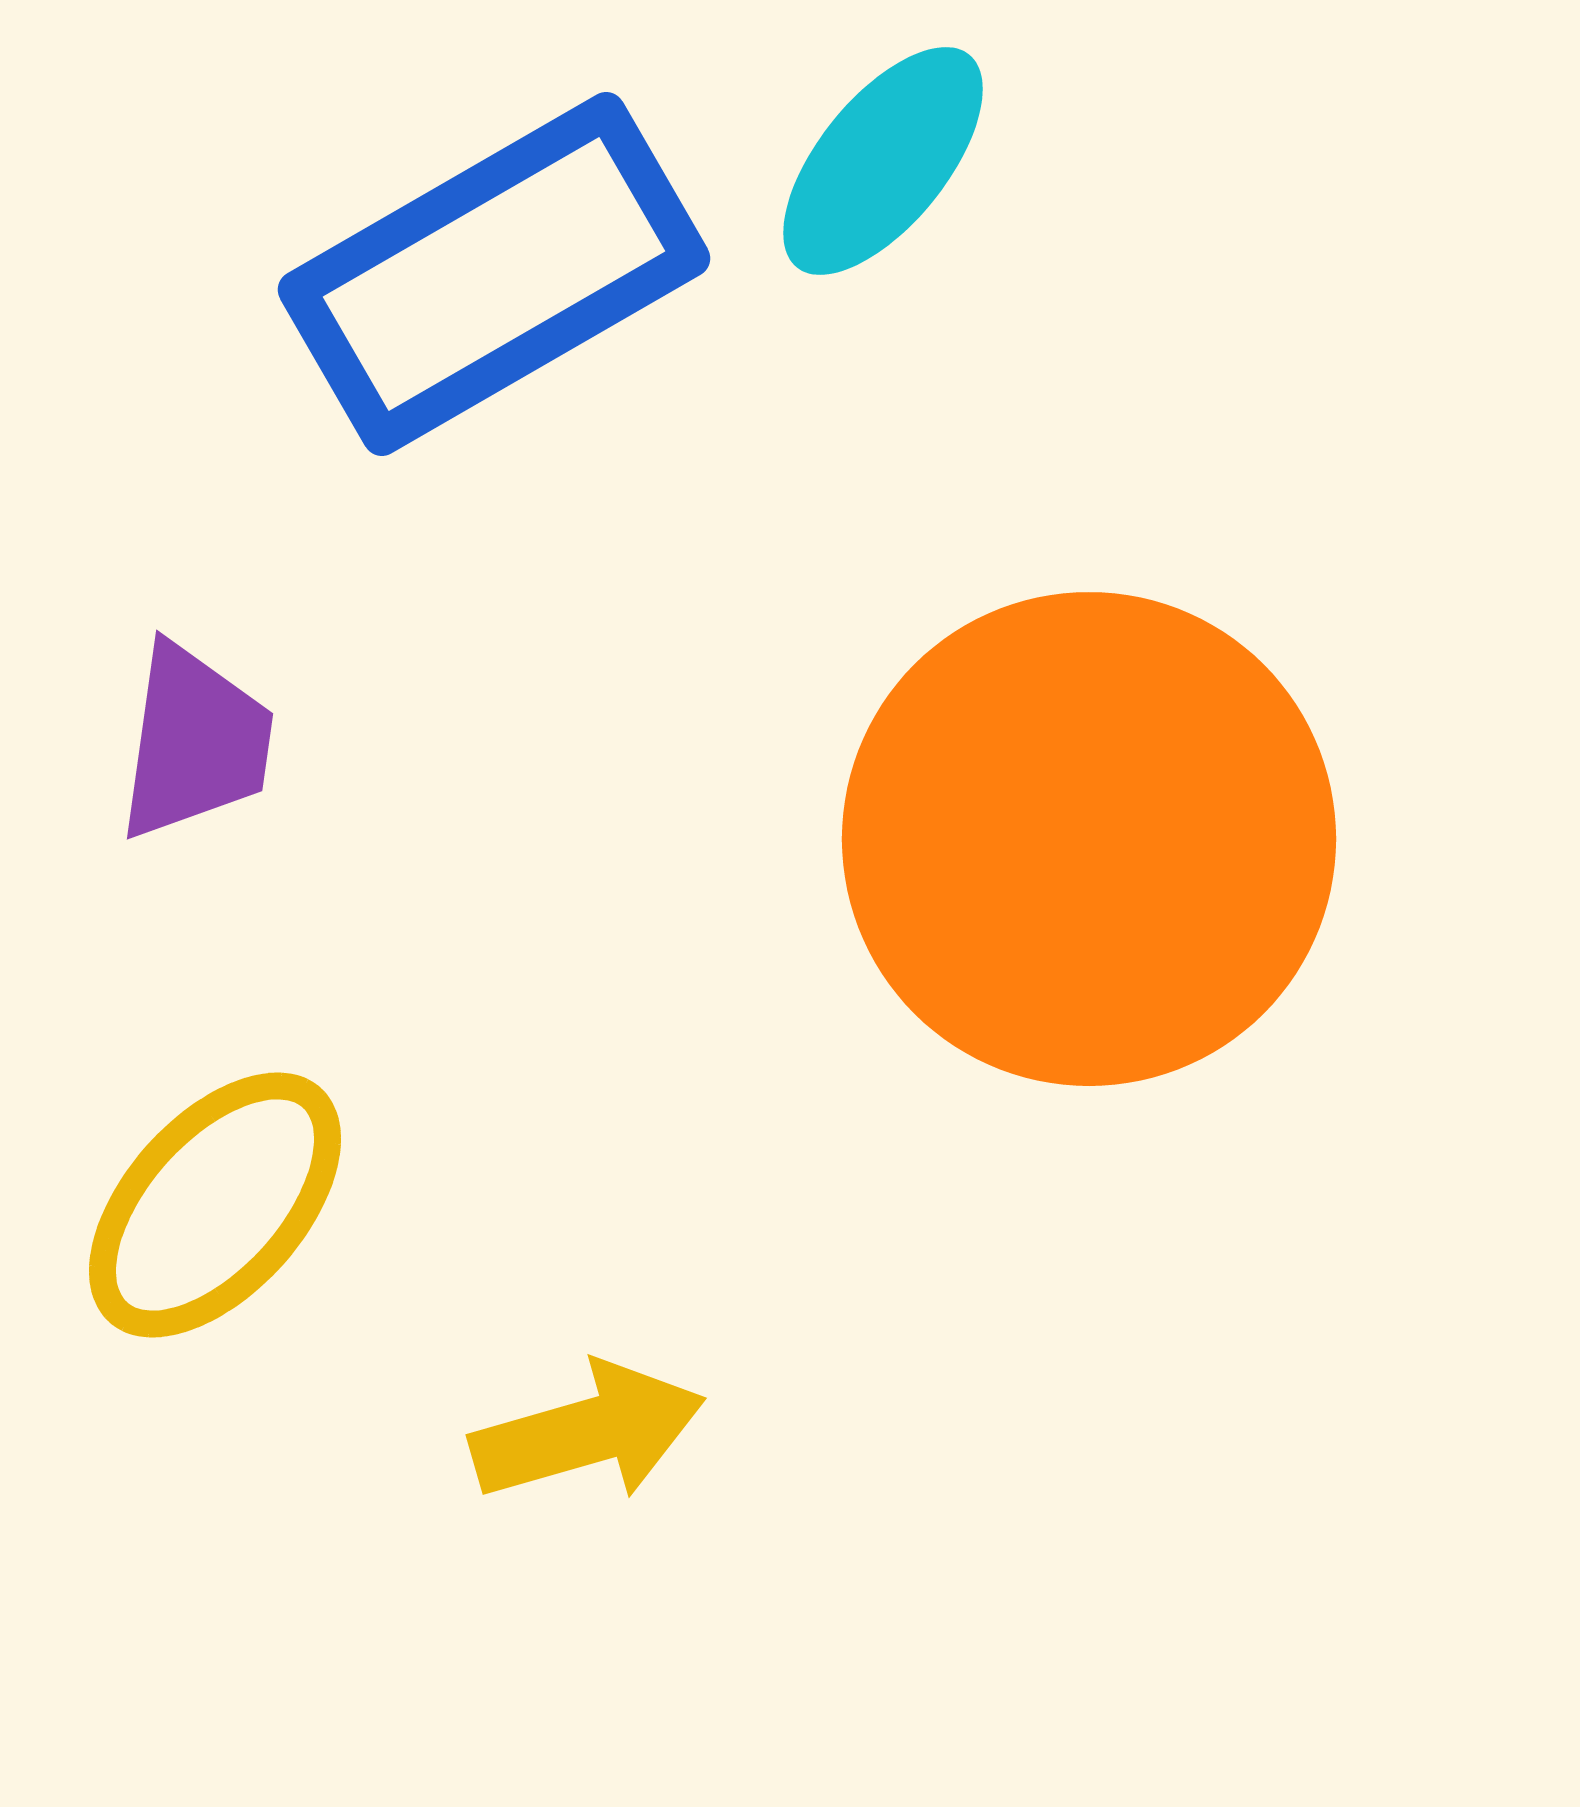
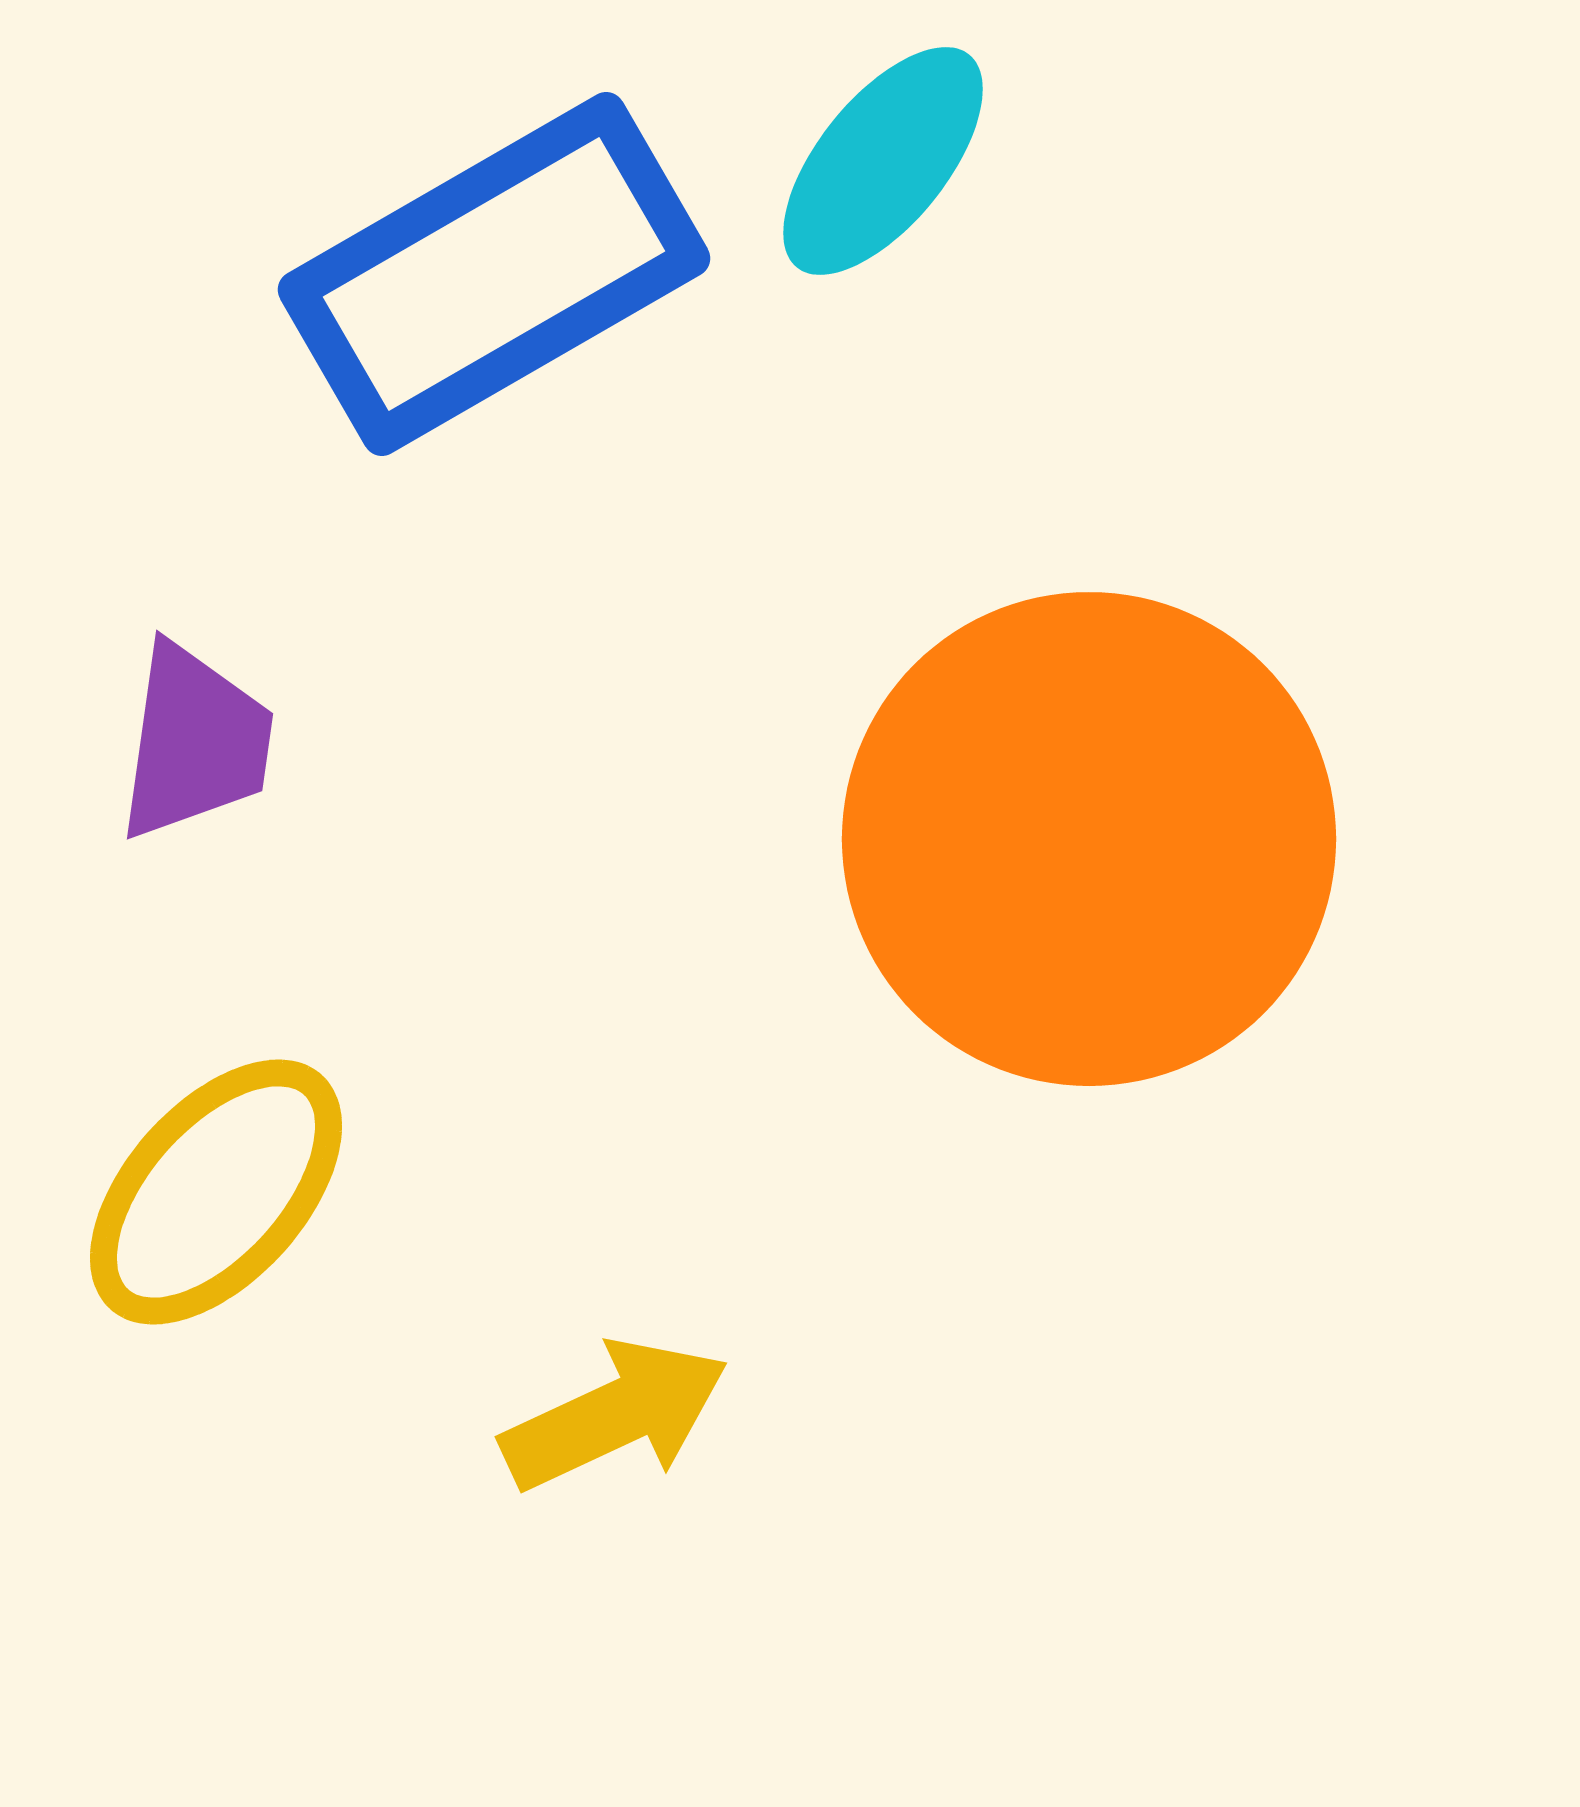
yellow ellipse: moved 1 px right, 13 px up
yellow arrow: moved 27 px right, 17 px up; rotated 9 degrees counterclockwise
